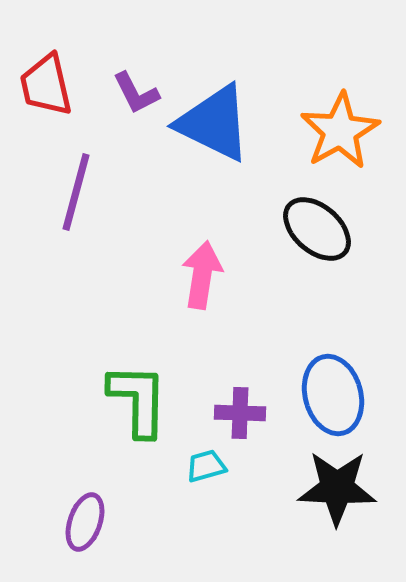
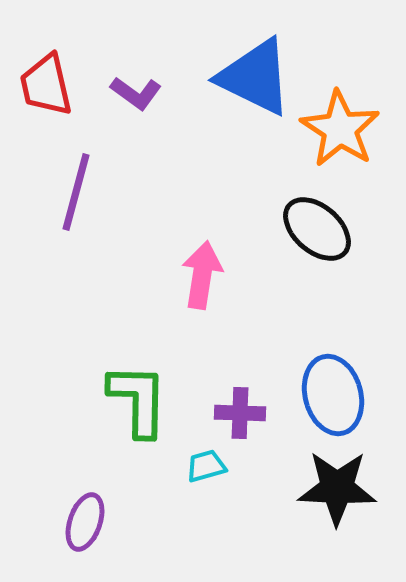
purple L-shape: rotated 27 degrees counterclockwise
blue triangle: moved 41 px right, 46 px up
orange star: moved 2 px up; rotated 10 degrees counterclockwise
